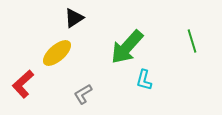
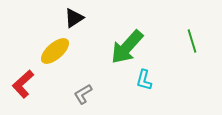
yellow ellipse: moved 2 px left, 2 px up
